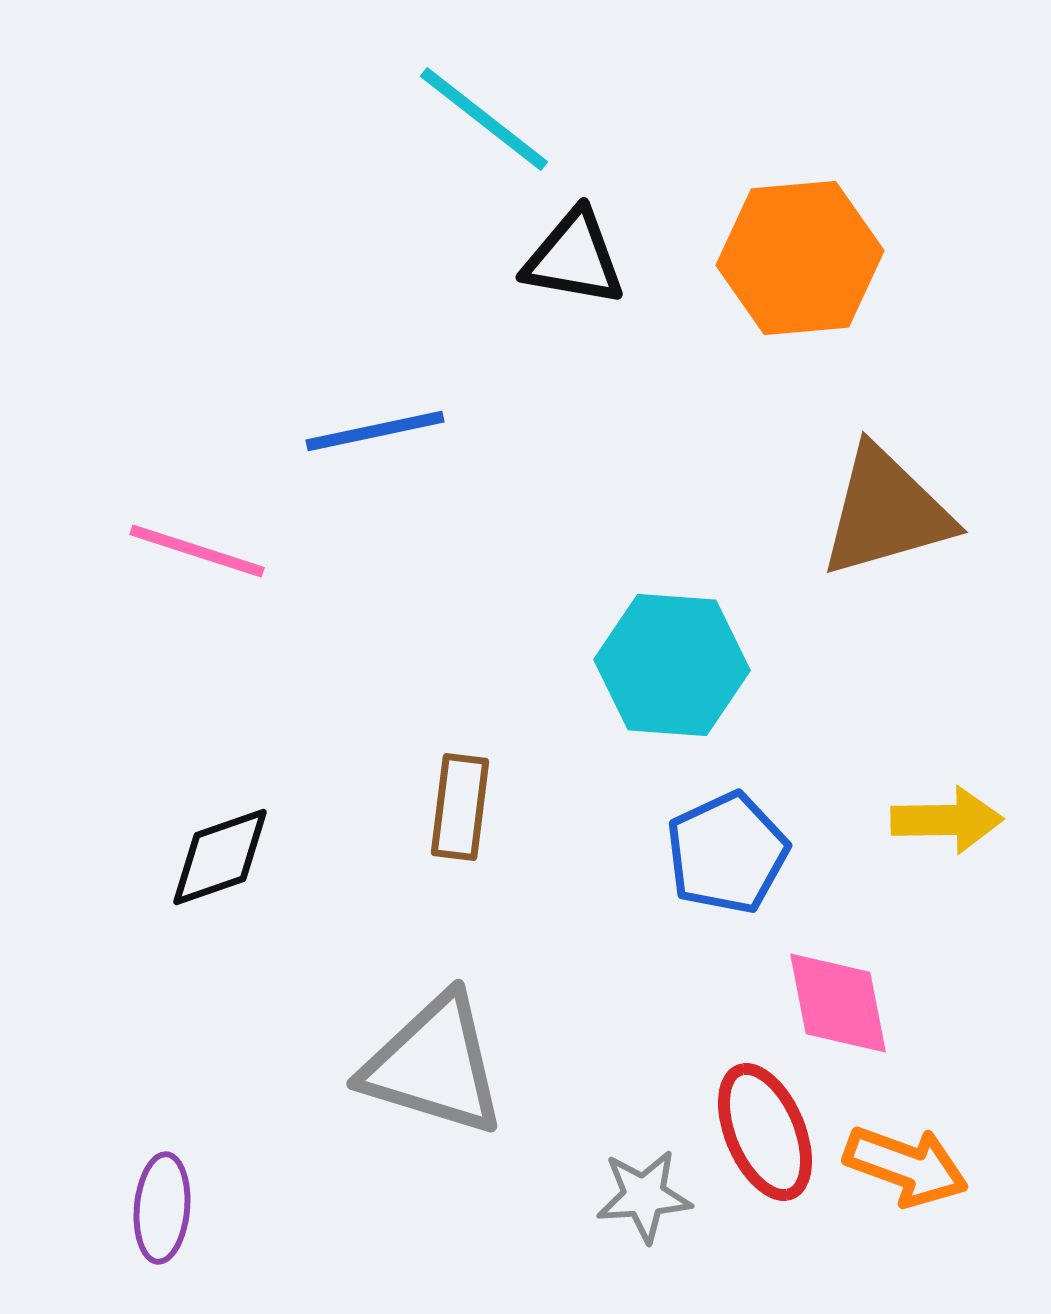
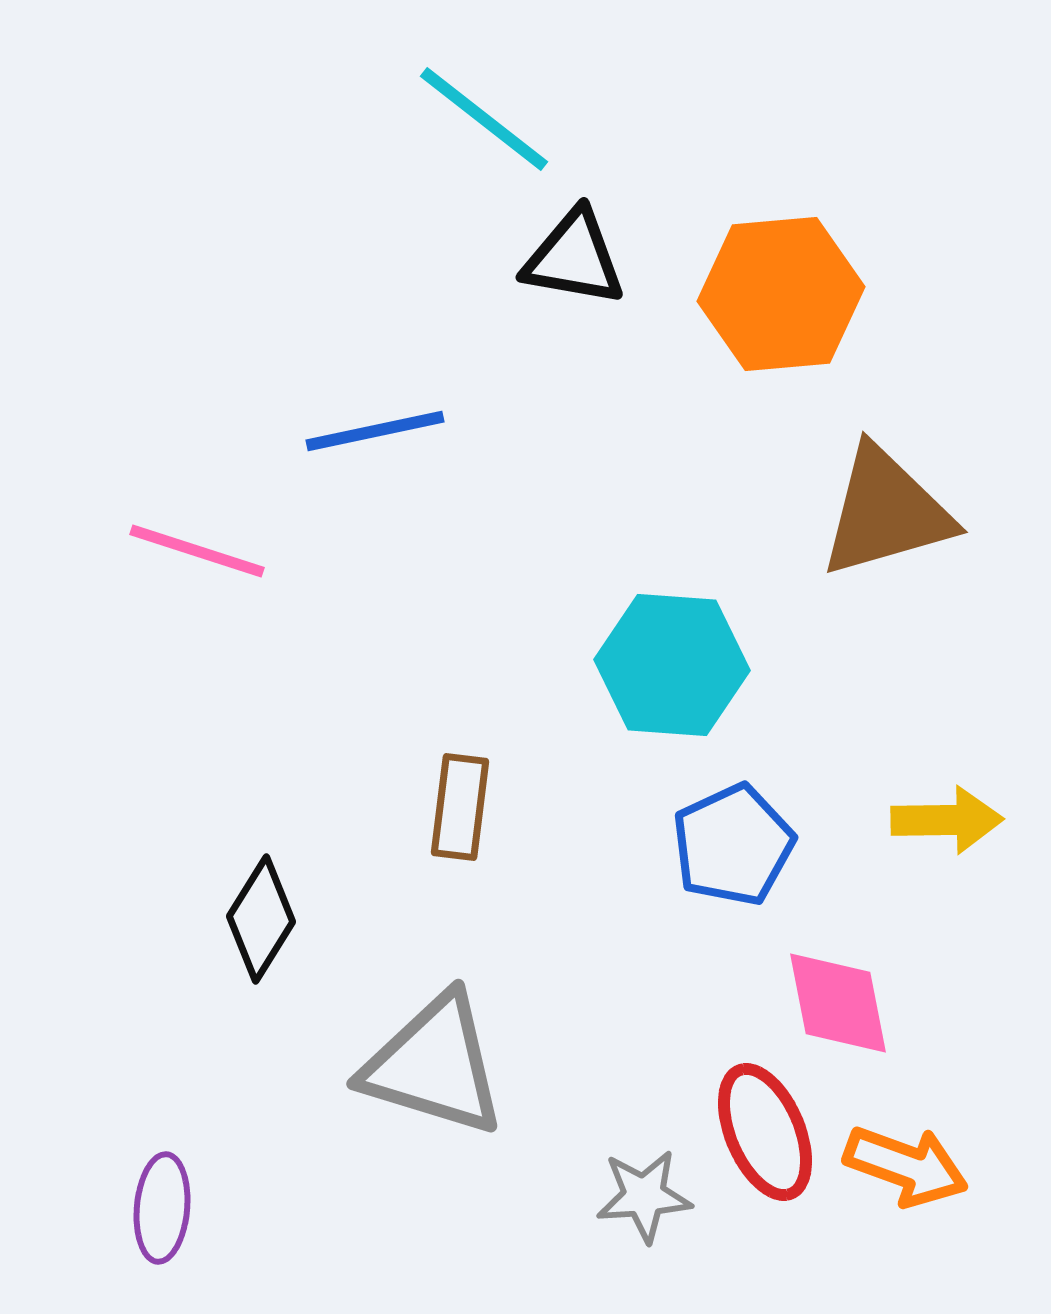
orange hexagon: moved 19 px left, 36 px down
blue pentagon: moved 6 px right, 8 px up
black diamond: moved 41 px right, 62 px down; rotated 39 degrees counterclockwise
